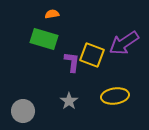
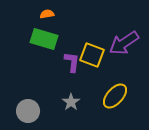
orange semicircle: moved 5 px left
yellow ellipse: rotated 40 degrees counterclockwise
gray star: moved 2 px right, 1 px down
gray circle: moved 5 px right
